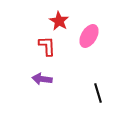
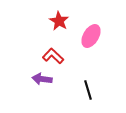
pink ellipse: moved 2 px right
red L-shape: moved 6 px right, 10 px down; rotated 45 degrees counterclockwise
black line: moved 10 px left, 3 px up
